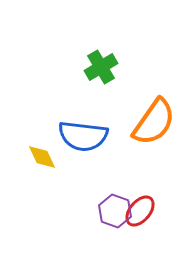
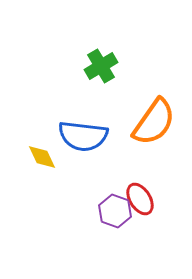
green cross: moved 1 px up
red ellipse: moved 12 px up; rotated 72 degrees counterclockwise
